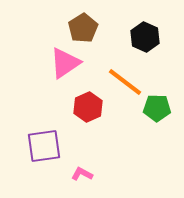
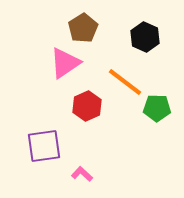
red hexagon: moved 1 px left, 1 px up
pink L-shape: rotated 15 degrees clockwise
